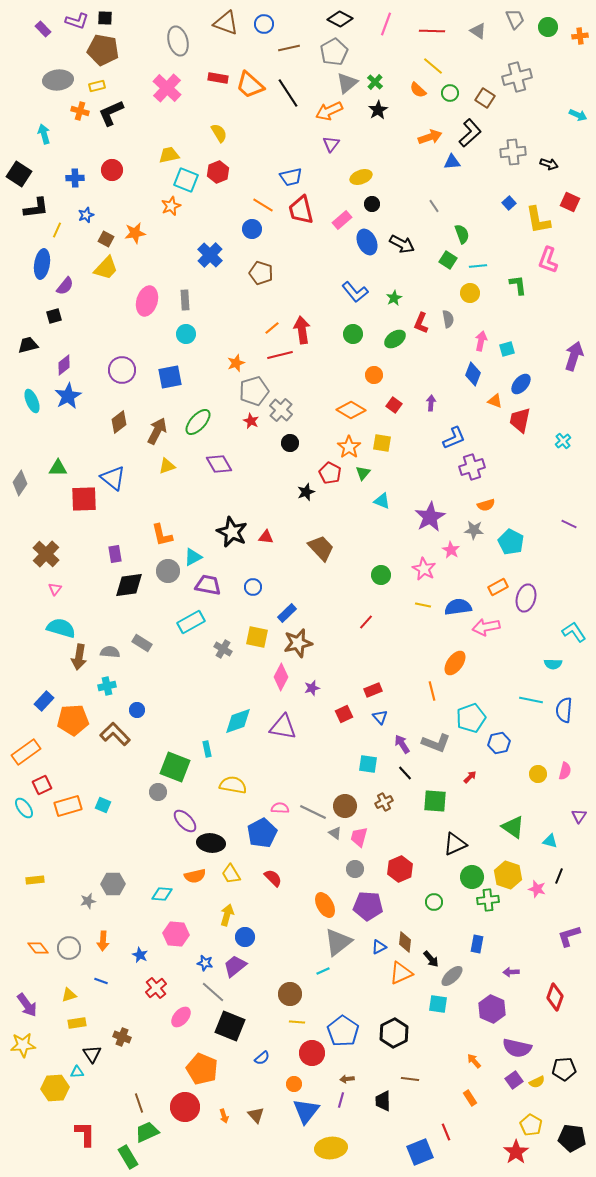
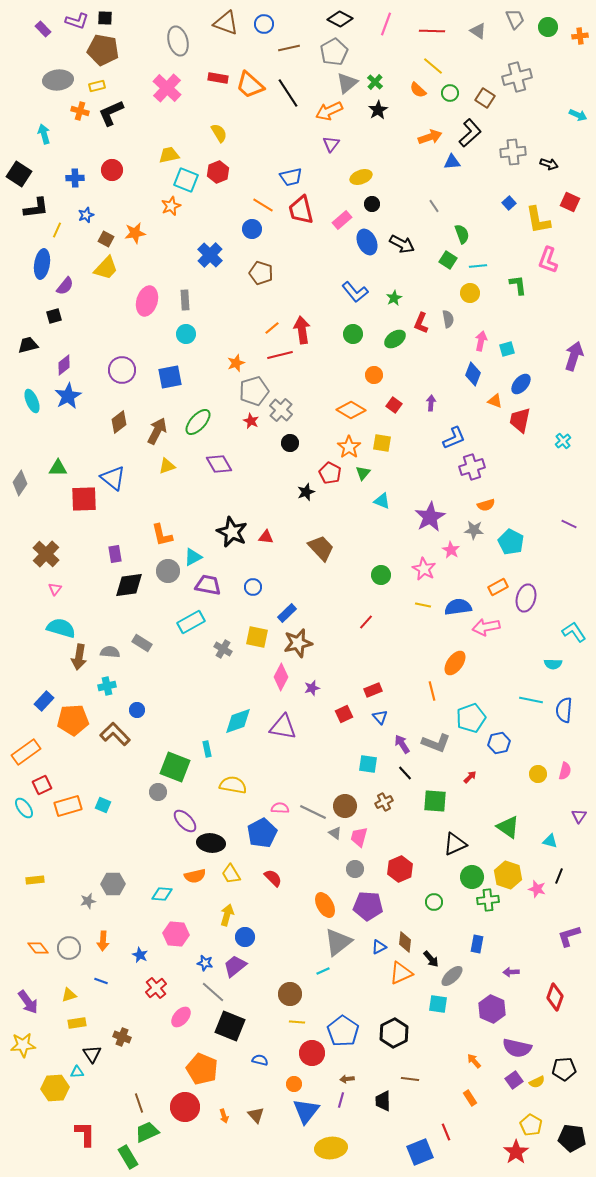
green triangle at (513, 827): moved 5 px left
purple arrow at (27, 1005): moved 1 px right, 3 px up
blue semicircle at (262, 1058): moved 2 px left, 2 px down; rotated 126 degrees counterclockwise
